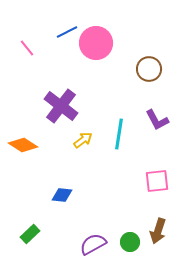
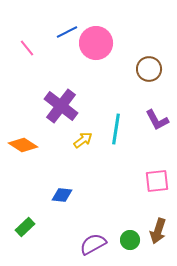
cyan line: moved 3 px left, 5 px up
green rectangle: moved 5 px left, 7 px up
green circle: moved 2 px up
